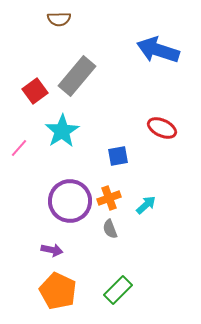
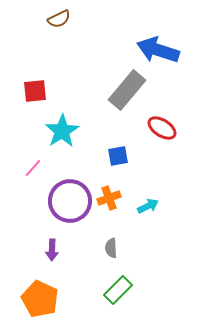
brown semicircle: rotated 25 degrees counterclockwise
gray rectangle: moved 50 px right, 14 px down
red square: rotated 30 degrees clockwise
red ellipse: rotated 8 degrees clockwise
pink line: moved 14 px right, 20 px down
cyan arrow: moved 2 px right, 1 px down; rotated 15 degrees clockwise
gray semicircle: moved 1 px right, 19 px down; rotated 18 degrees clockwise
purple arrow: rotated 80 degrees clockwise
orange pentagon: moved 18 px left, 8 px down
